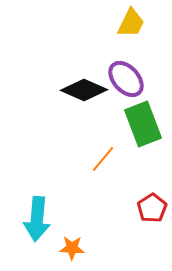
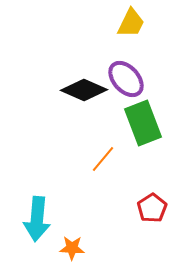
green rectangle: moved 1 px up
